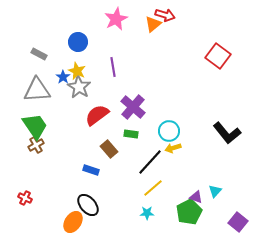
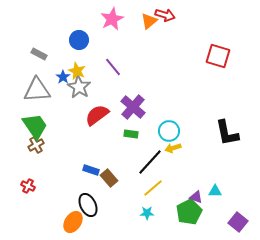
pink star: moved 4 px left
orange triangle: moved 4 px left, 3 px up
blue circle: moved 1 px right, 2 px up
red square: rotated 20 degrees counterclockwise
purple line: rotated 30 degrees counterclockwise
black L-shape: rotated 28 degrees clockwise
brown rectangle: moved 29 px down
cyan triangle: rotated 48 degrees clockwise
red cross: moved 3 px right, 12 px up
black ellipse: rotated 15 degrees clockwise
